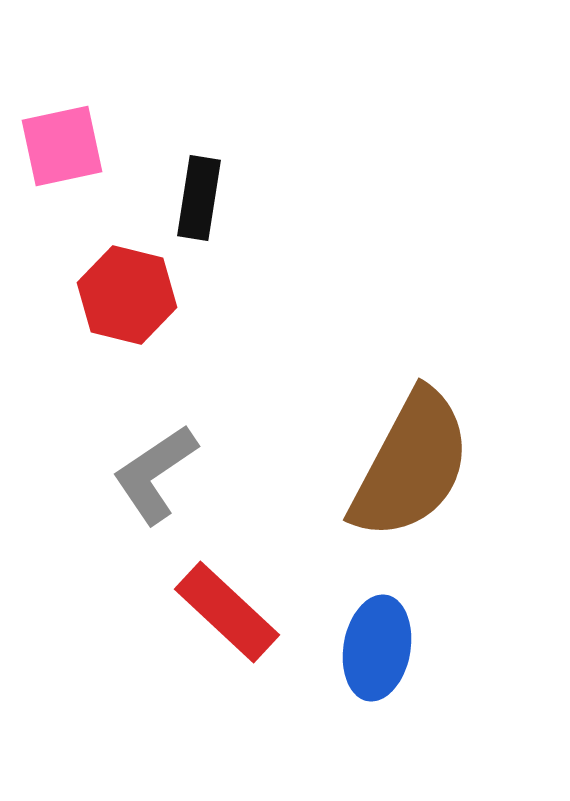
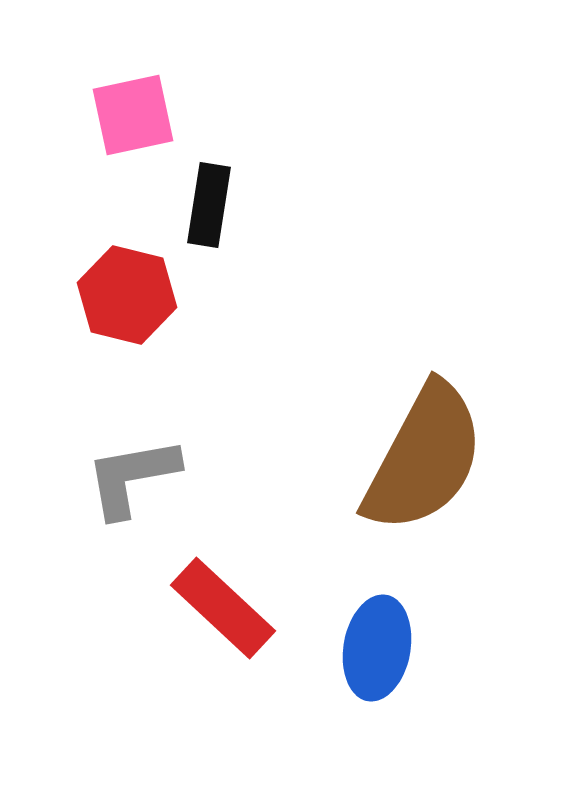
pink square: moved 71 px right, 31 px up
black rectangle: moved 10 px right, 7 px down
brown semicircle: moved 13 px right, 7 px up
gray L-shape: moved 23 px left, 3 px down; rotated 24 degrees clockwise
red rectangle: moved 4 px left, 4 px up
